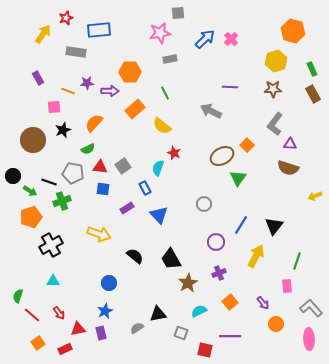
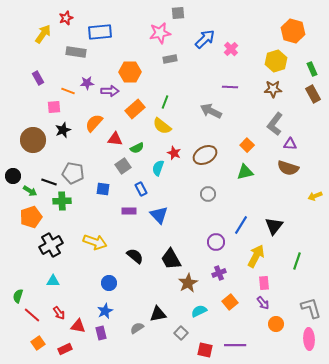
blue rectangle at (99, 30): moved 1 px right, 2 px down
pink cross at (231, 39): moved 10 px down
green line at (165, 93): moved 9 px down; rotated 48 degrees clockwise
green semicircle at (88, 149): moved 49 px right, 1 px up
brown ellipse at (222, 156): moved 17 px left, 1 px up
red triangle at (100, 167): moved 15 px right, 28 px up
green triangle at (238, 178): moved 7 px right, 6 px up; rotated 42 degrees clockwise
blue rectangle at (145, 188): moved 4 px left, 1 px down
green cross at (62, 201): rotated 18 degrees clockwise
gray circle at (204, 204): moved 4 px right, 10 px up
purple rectangle at (127, 208): moved 2 px right, 3 px down; rotated 32 degrees clockwise
yellow arrow at (99, 234): moved 4 px left, 8 px down
pink rectangle at (287, 286): moved 23 px left, 3 px up
gray L-shape at (311, 308): rotated 25 degrees clockwise
red triangle at (78, 329): moved 3 px up; rotated 21 degrees clockwise
gray square at (181, 333): rotated 24 degrees clockwise
purple line at (230, 336): moved 5 px right, 9 px down
